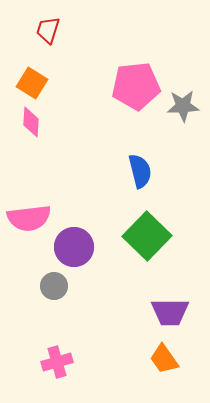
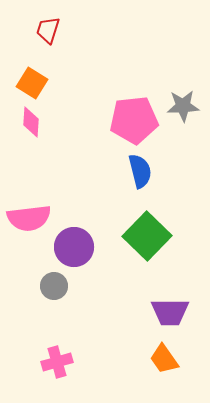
pink pentagon: moved 2 px left, 34 px down
